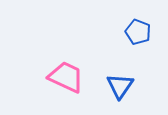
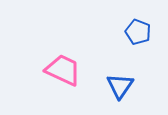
pink trapezoid: moved 3 px left, 7 px up
